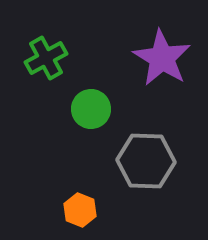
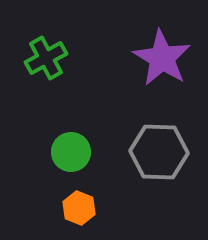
green circle: moved 20 px left, 43 px down
gray hexagon: moved 13 px right, 9 px up
orange hexagon: moved 1 px left, 2 px up
